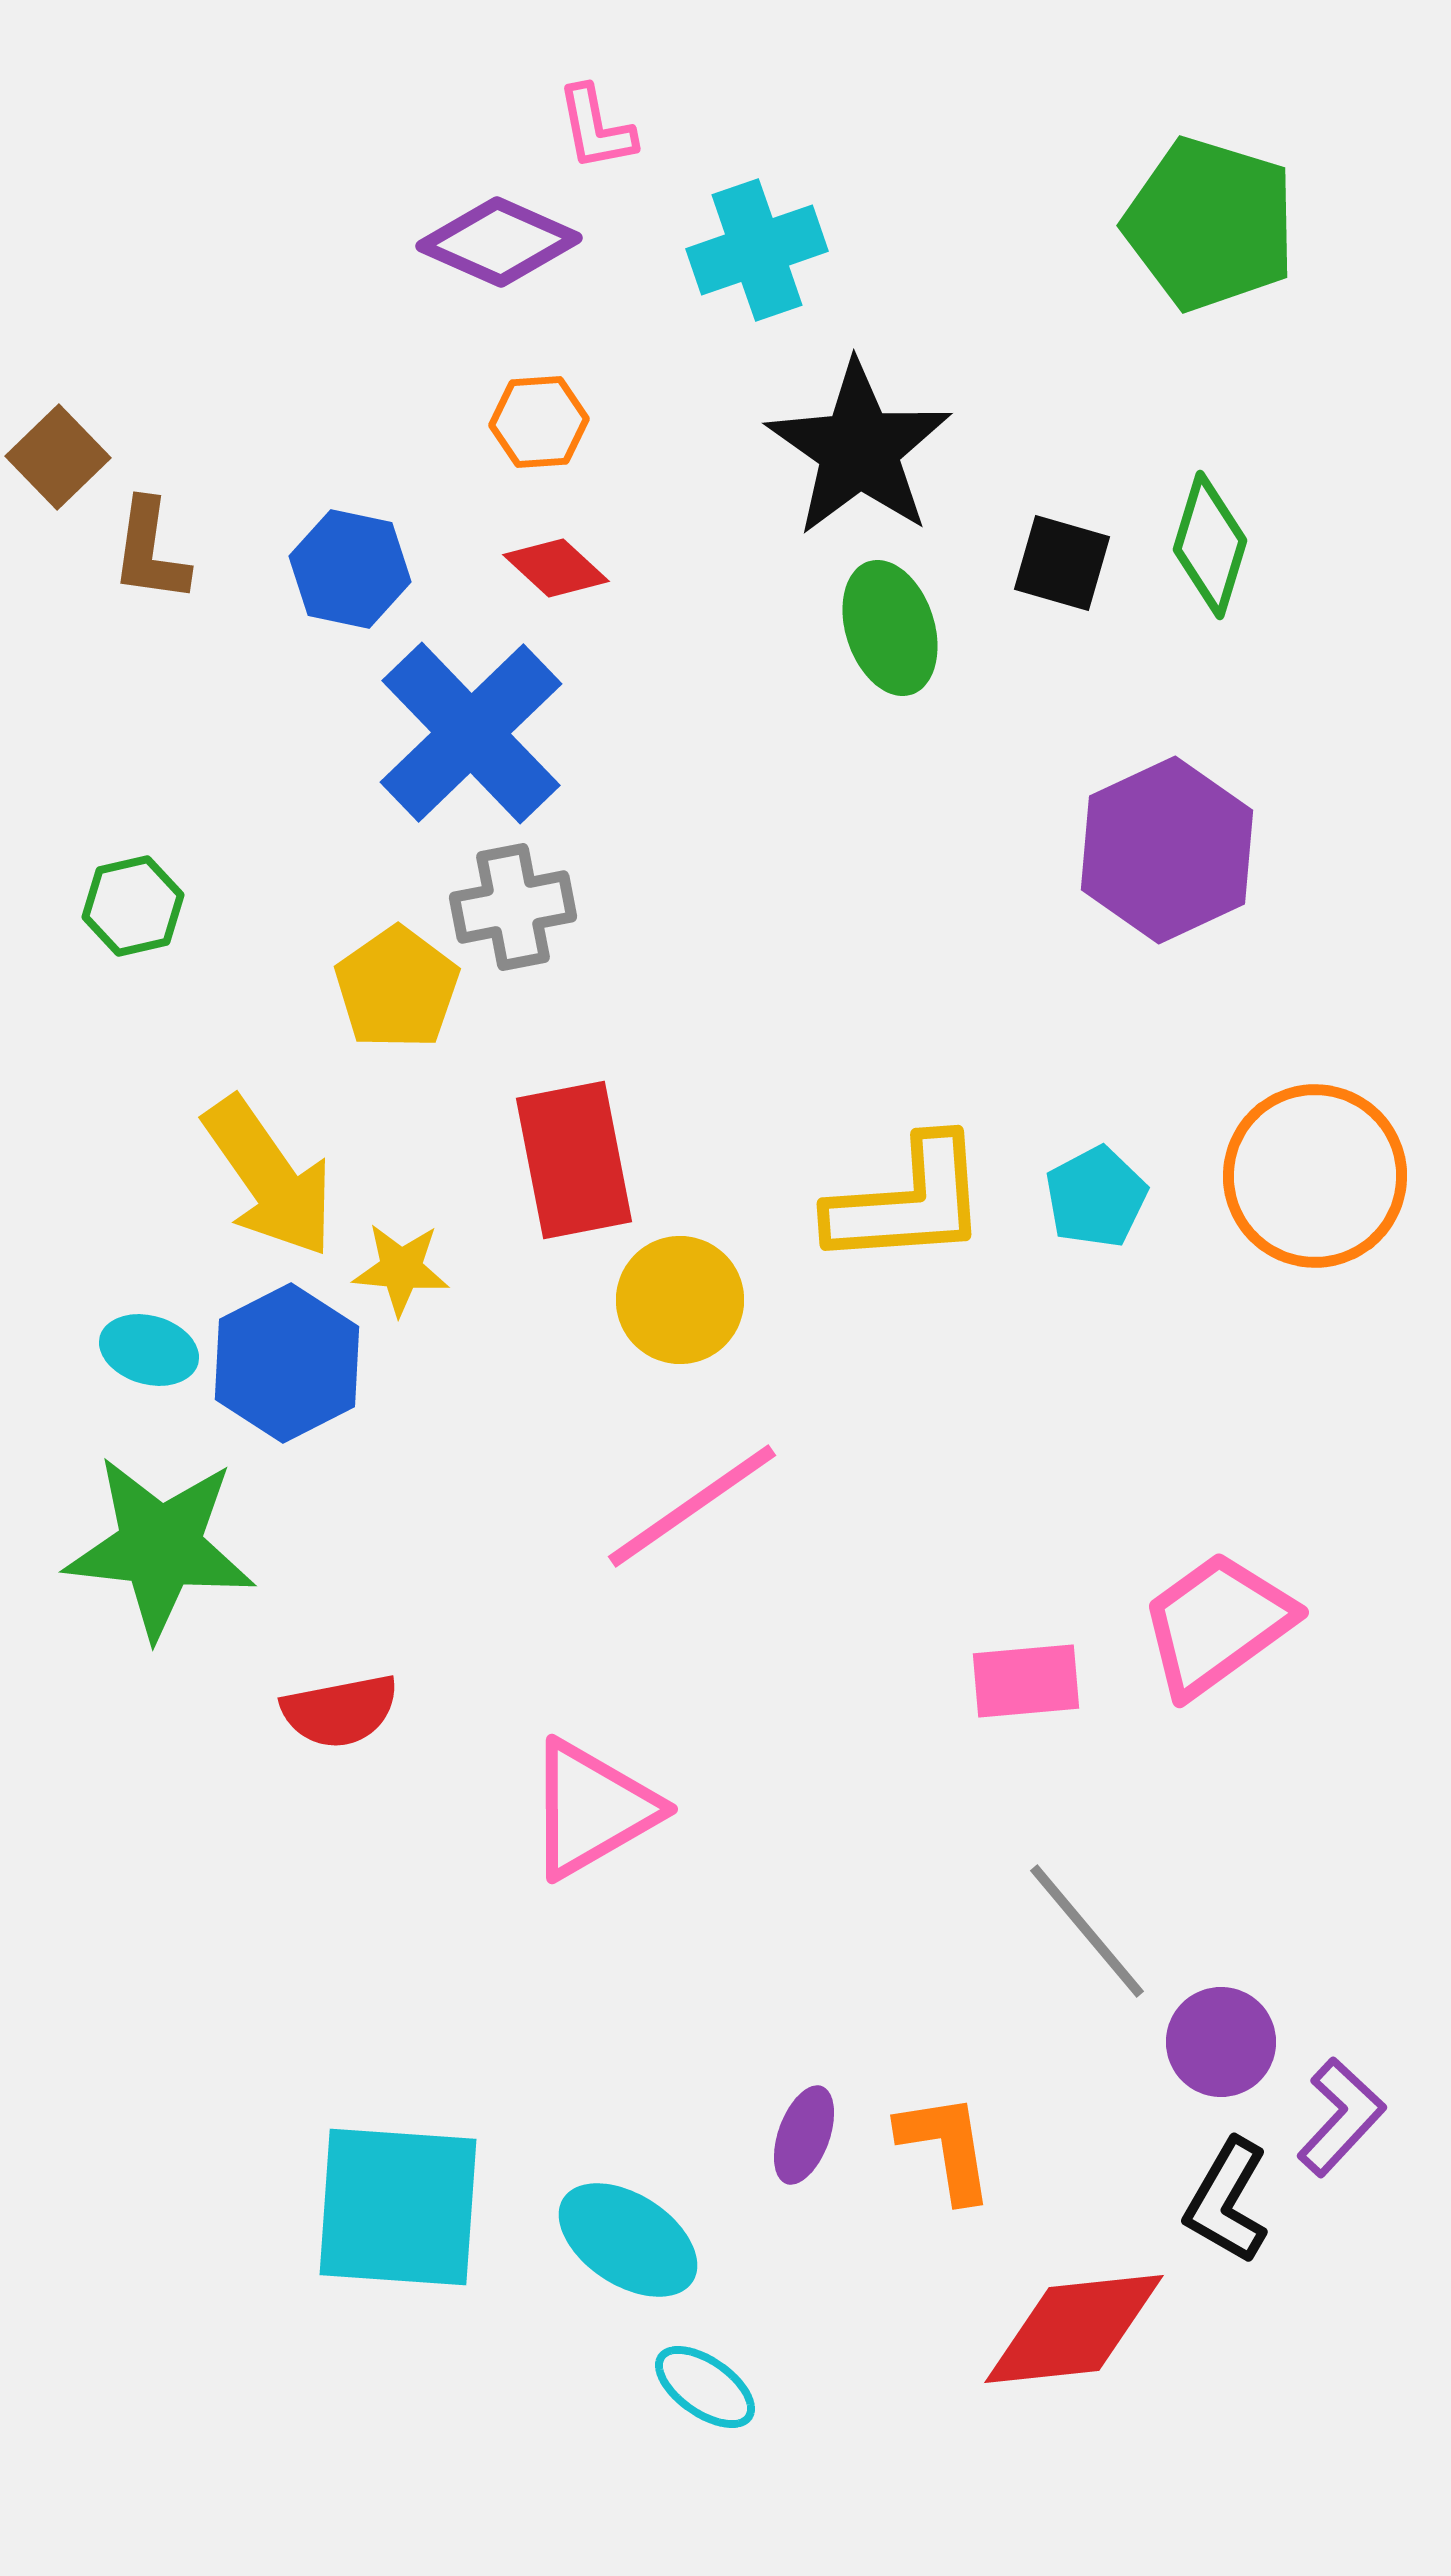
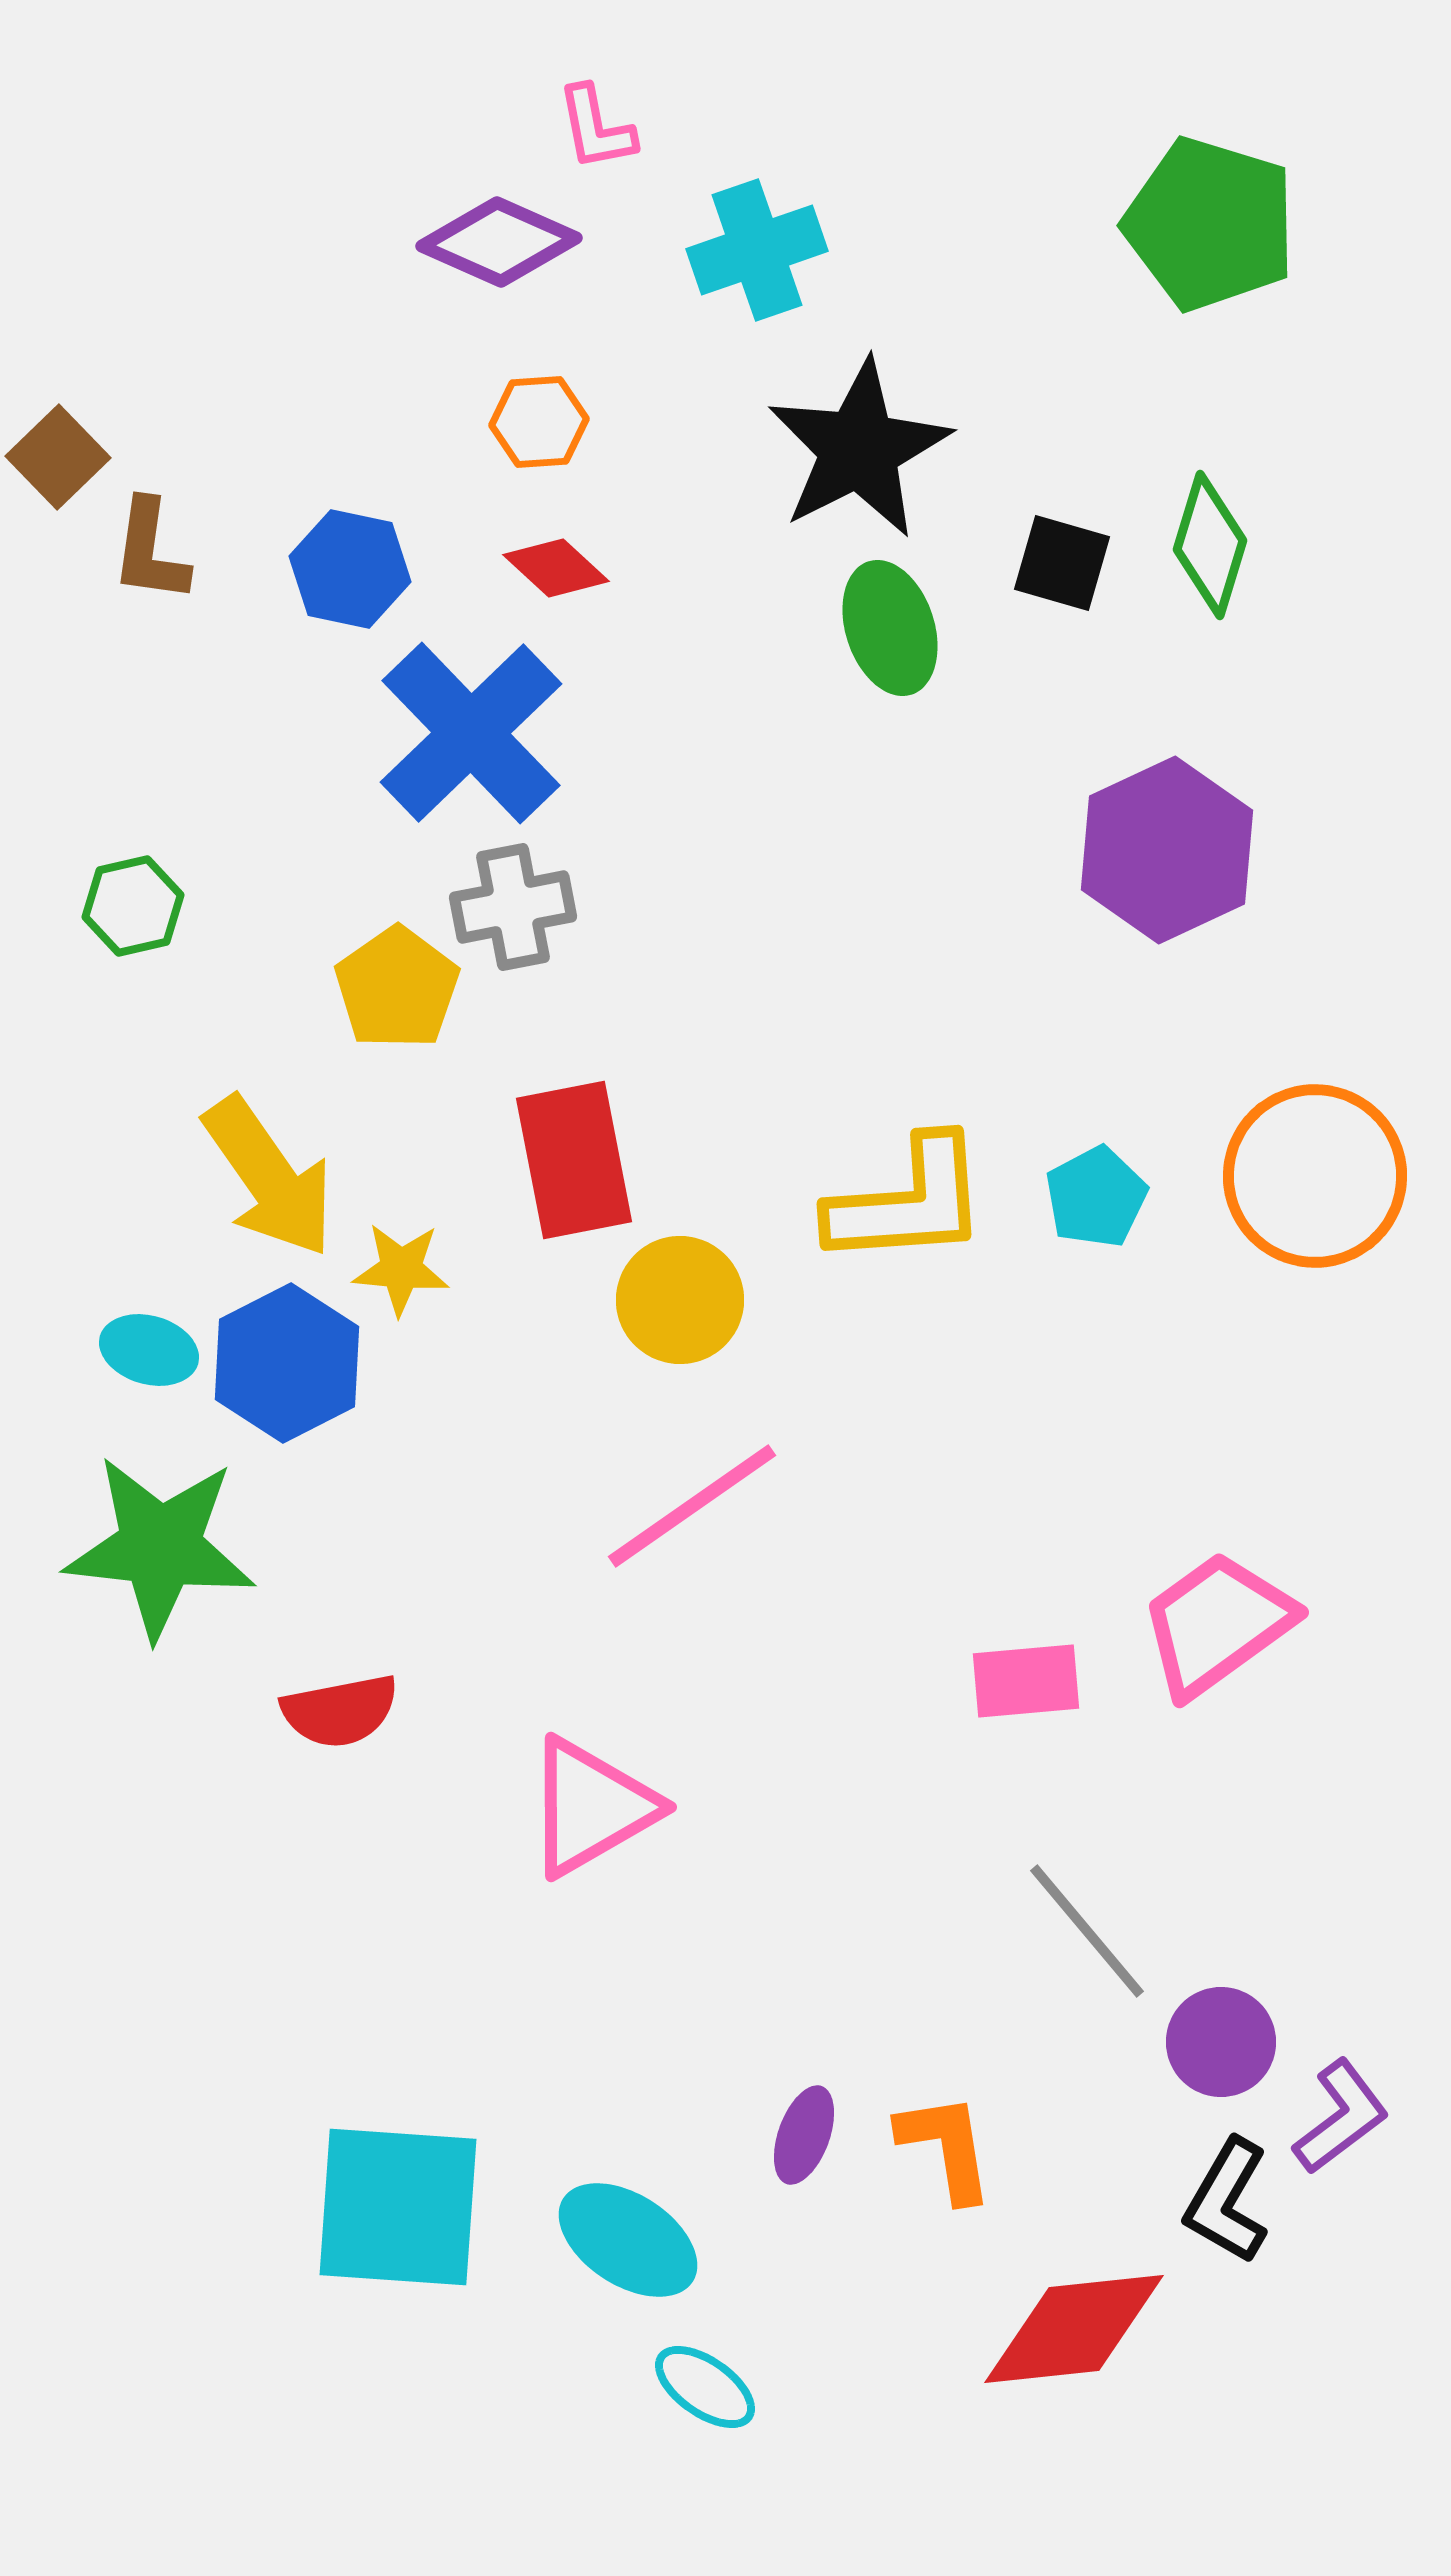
black star at (859, 449): rotated 10 degrees clockwise
pink triangle at (592, 1809): moved 1 px left, 2 px up
purple L-shape at (1341, 2117): rotated 10 degrees clockwise
